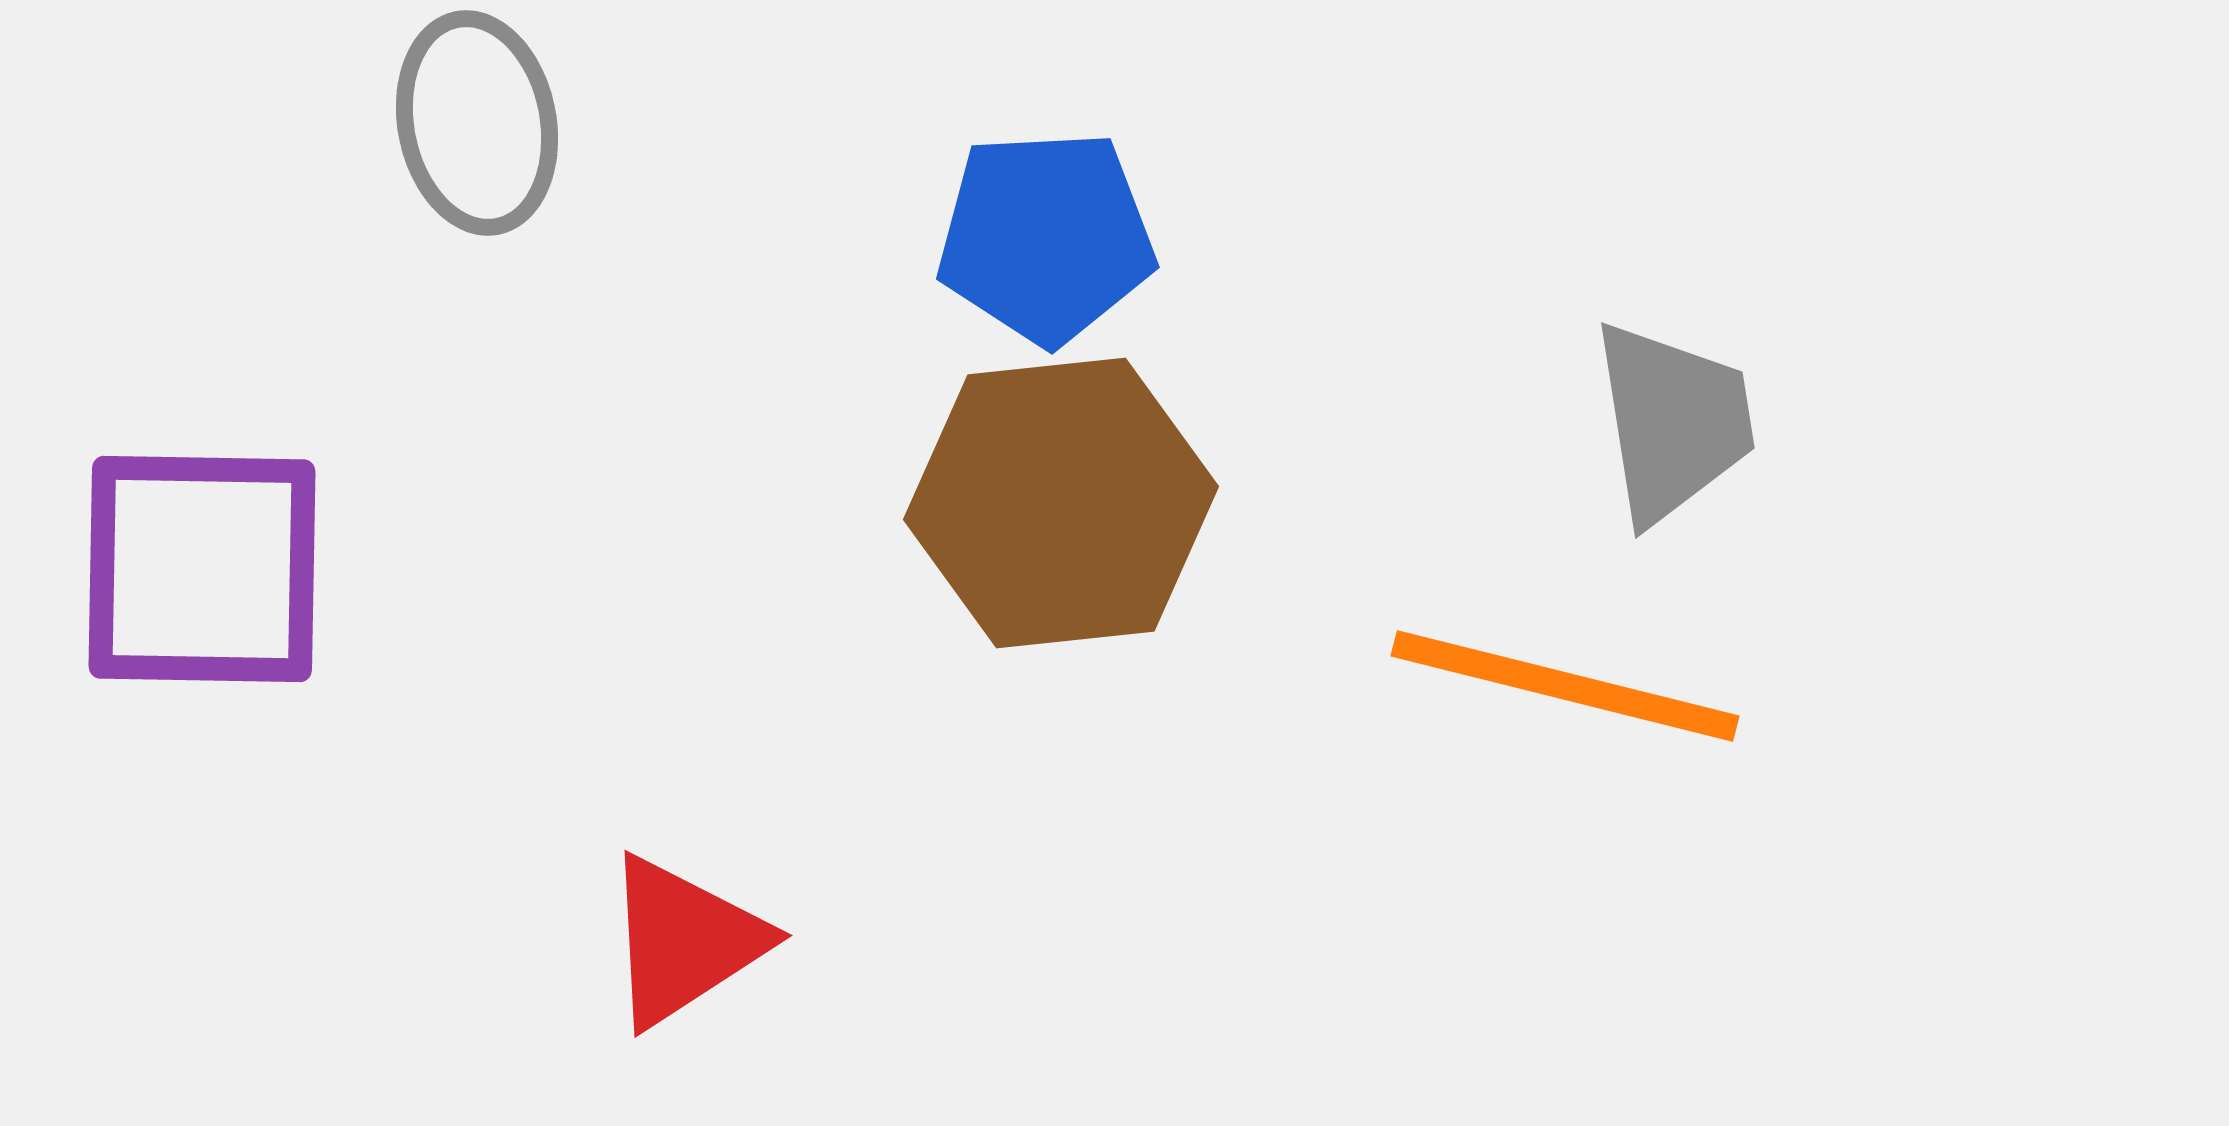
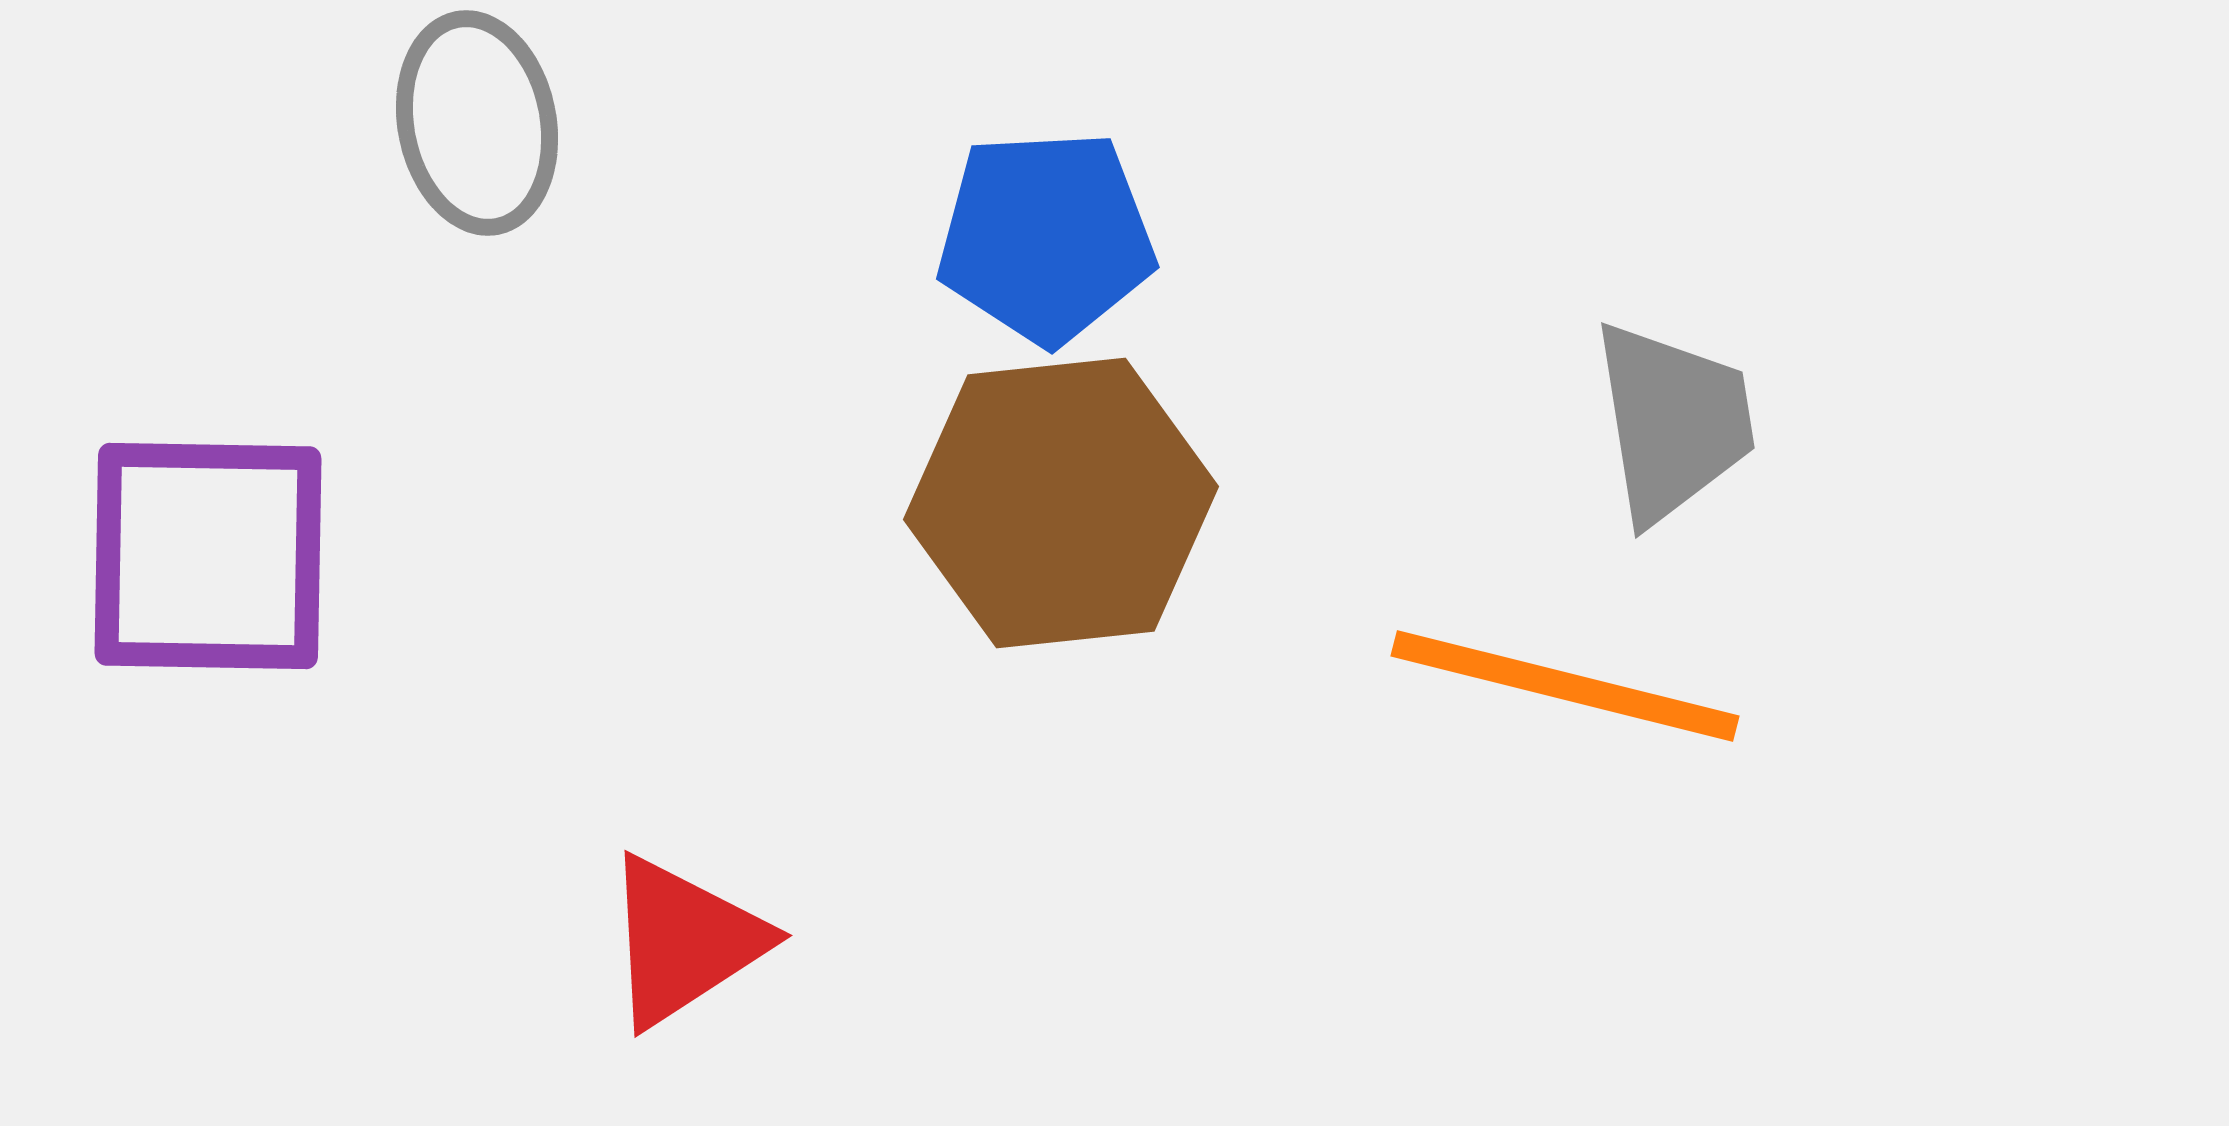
purple square: moved 6 px right, 13 px up
